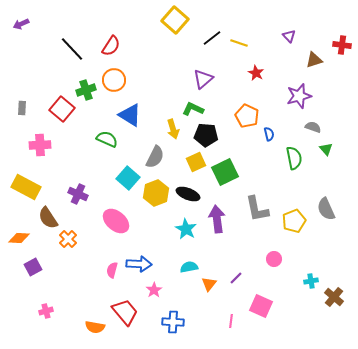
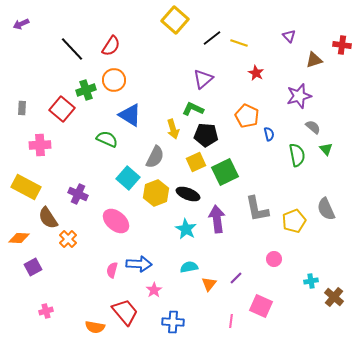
gray semicircle at (313, 127): rotated 21 degrees clockwise
green semicircle at (294, 158): moved 3 px right, 3 px up
